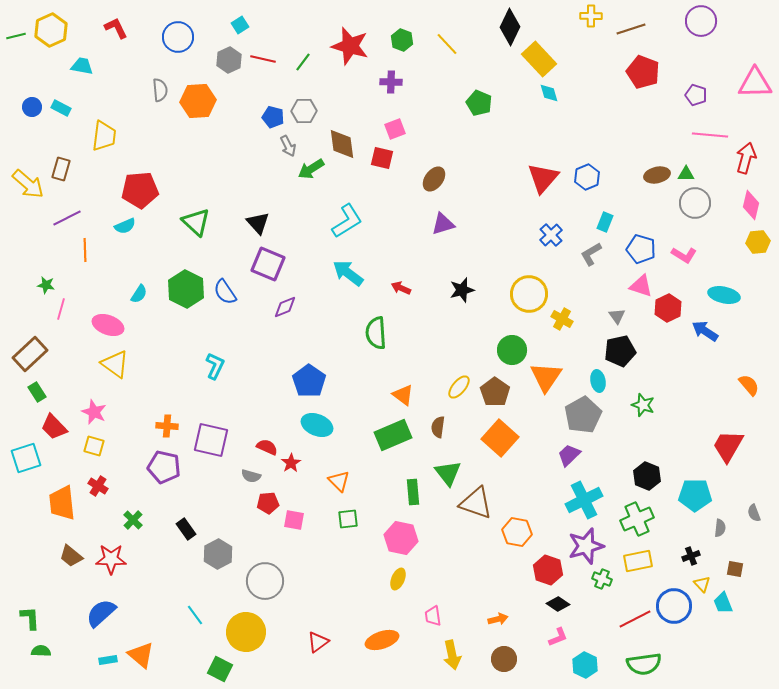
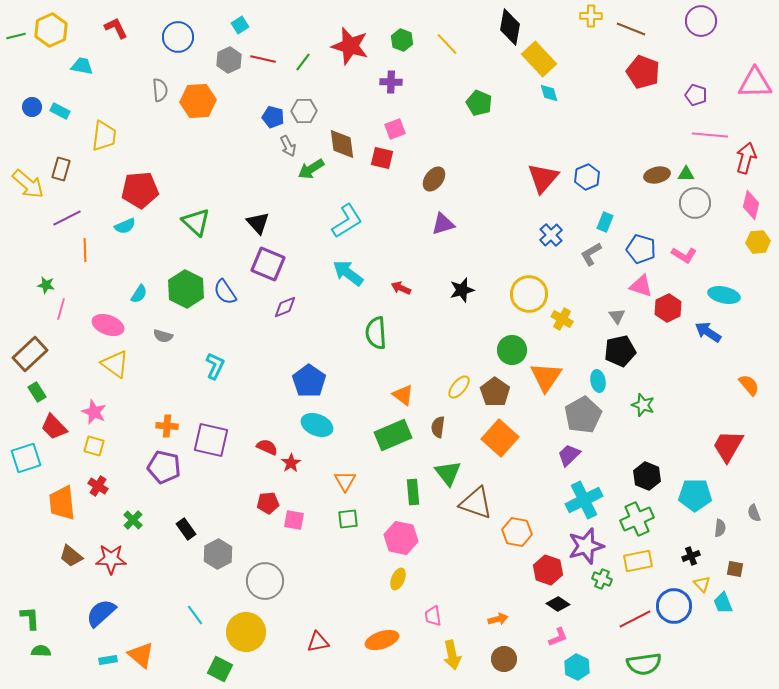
black diamond at (510, 27): rotated 15 degrees counterclockwise
brown line at (631, 29): rotated 40 degrees clockwise
cyan rectangle at (61, 108): moved 1 px left, 3 px down
blue arrow at (705, 331): moved 3 px right, 1 px down
gray semicircle at (251, 476): moved 88 px left, 140 px up
orange triangle at (339, 481): moved 6 px right; rotated 15 degrees clockwise
red triangle at (318, 642): rotated 25 degrees clockwise
cyan hexagon at (585, 665): moved 8 px left, 2 px down
